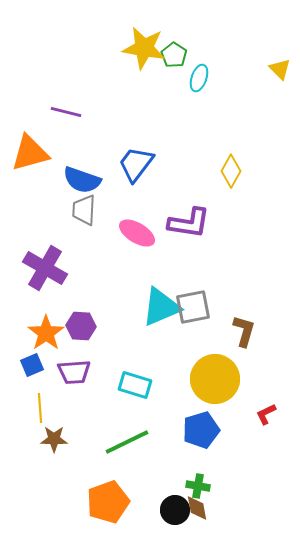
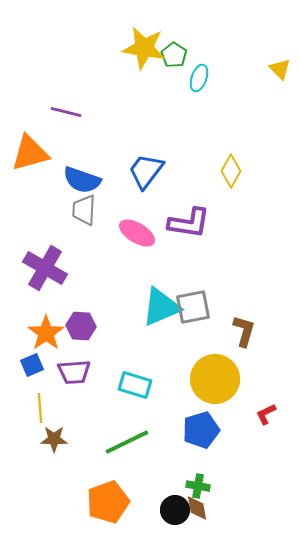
blue trapezoid: moved 10 px right, 7 px down
